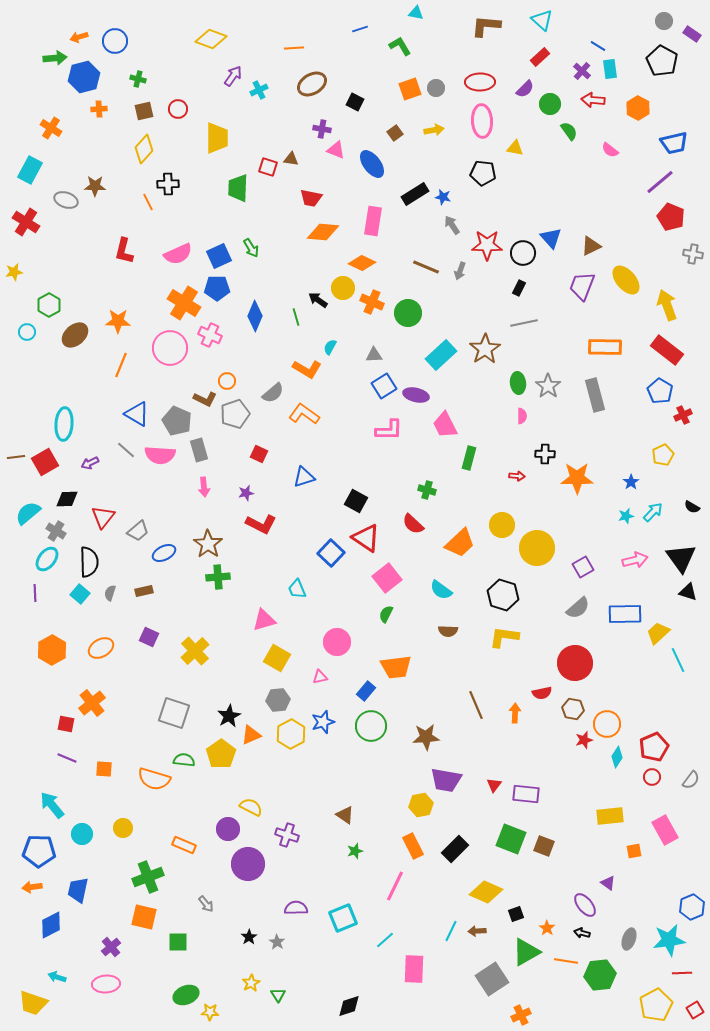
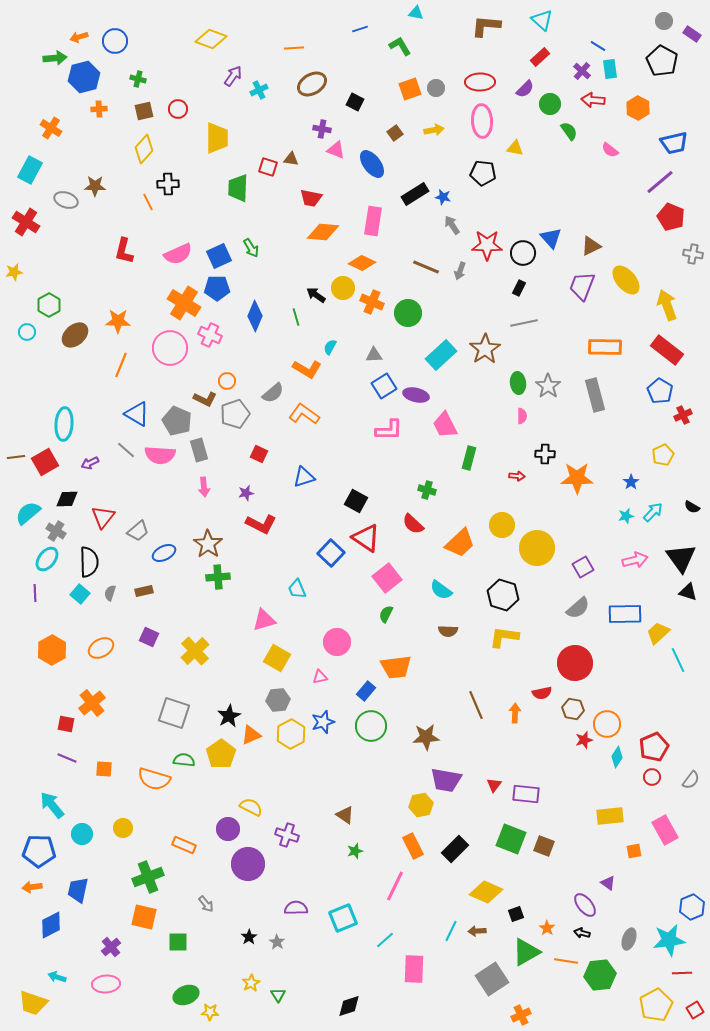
black arrow at (318, 300): moved 2 px left, 5 px up
